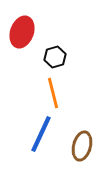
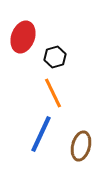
red ellipse: moved 1 px right, 5 px down
orange line: rotated 12 degrees counterclockwise
brown ellipse: moved 1 px left
